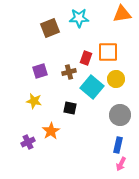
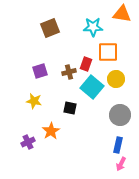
orange triangle: rotated 18 degrees clockwise
cyan star: moved 14 px right, 9 px down
red rectangle: moved 6 px down
